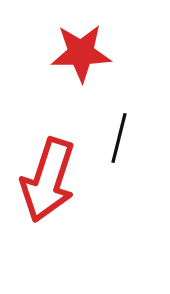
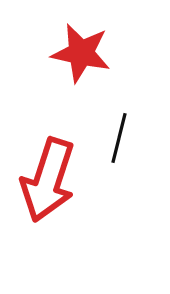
red star: rotated 14 degrees clockwise
